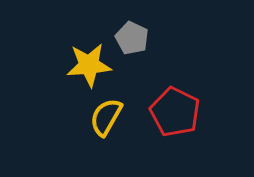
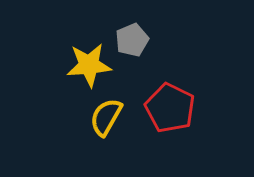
gray pentagon: moved 2 px down; rotated 24 degrees clockwise
red pentagon: moved 5 px left, 4 px up
